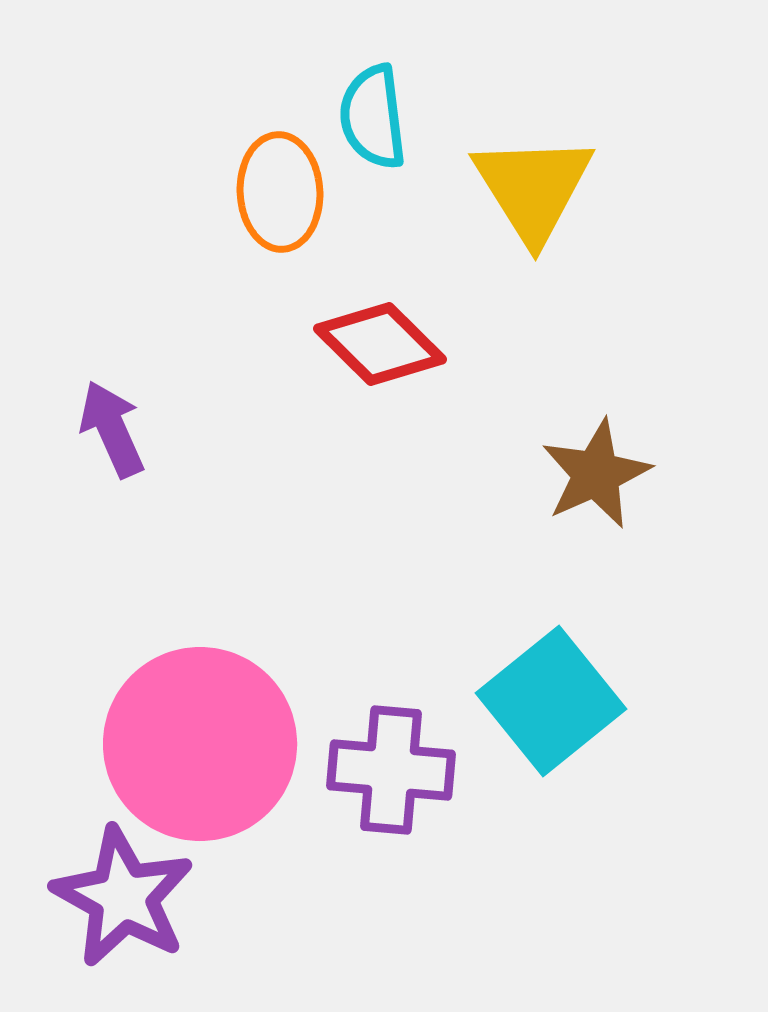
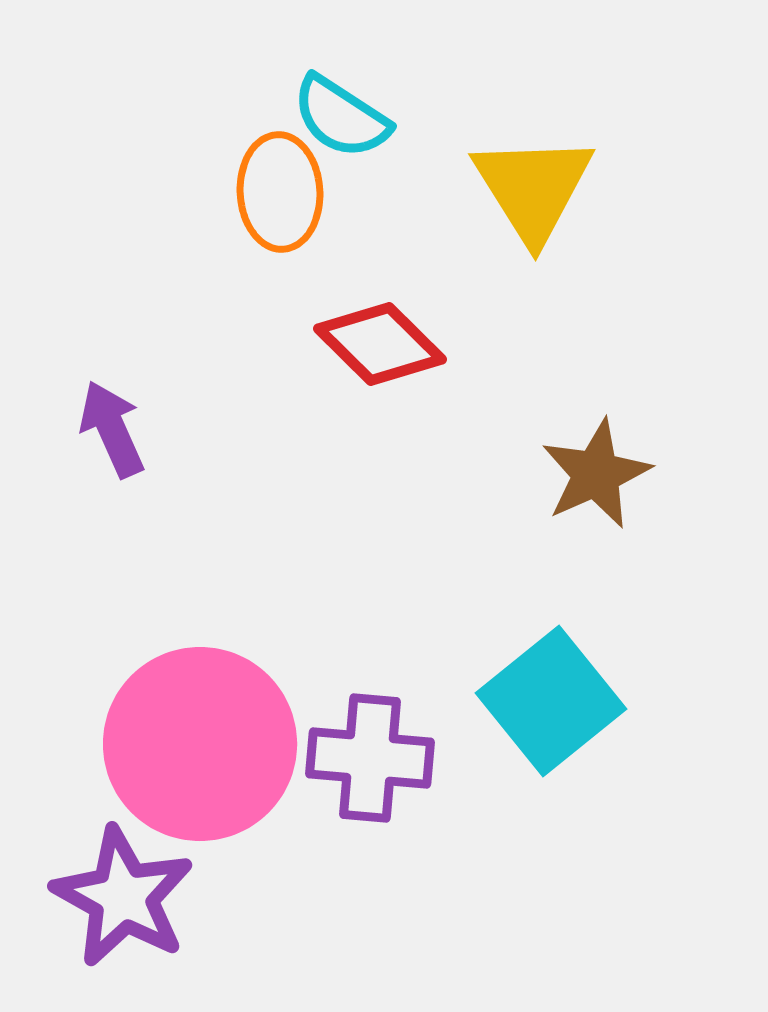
cyan semicircle: moved 32 px left; rotated 50 degrees counterclockwise
purple cross: moved 21 px left, 12 px up
